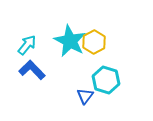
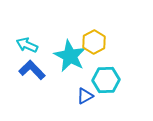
cyan star: moved 15 px down
cyan arrow: rotated 105 degrees counterclockwise
cyan hexagon: rotated 20 degrees counterclockwise
blue triangle: rotated 24 degrees clockwise
